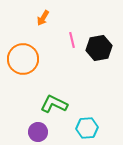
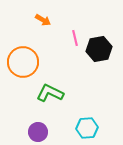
orange arrow: moved 2 px down; rotated 91 degrees counterclockwise
pink line: moved 3 px right, 2 px up
black hexagon: moved 1 px down
orange circle: moved 3 px down
green L-shape: moved 4 px left, 11 px up
